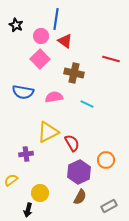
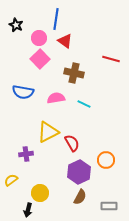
pink circle: moved 2 px left, 2 px down
pink semicircle: moved 2 px right, 1 px down
cyan line: moved 3 px left
gray rectangle: rotated 28 degrees clockwise
